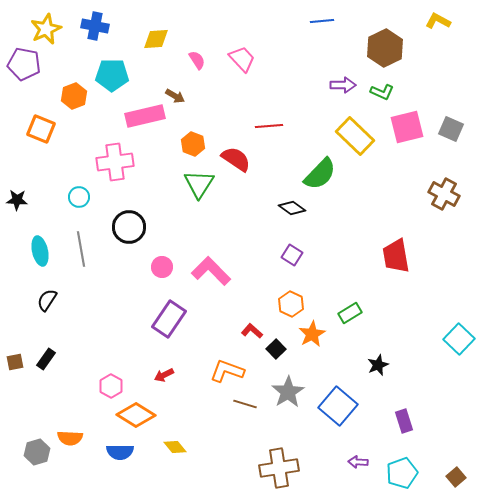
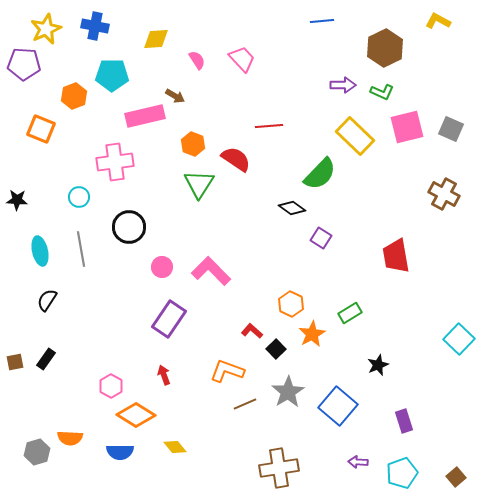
purple pentagon at (24, 64): rotated 8 degrees counterclockwise
purple square at (292, 255): moved 29 px right, 17 px up
red arrow at (164, 375): rotated 96 degrees clockwise
brown line at (245, 404): rotated 40 degrees counterclockwise
